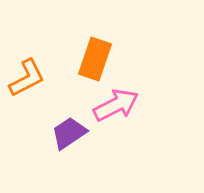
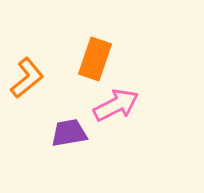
orange L-shape: rotated 12 degrees counterclockwise
purple trapezoid: rotated 24 degrees clockwise
